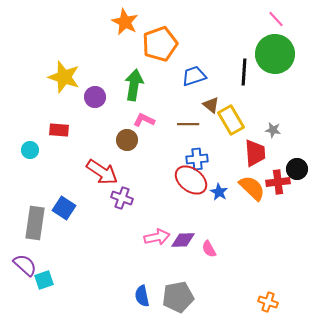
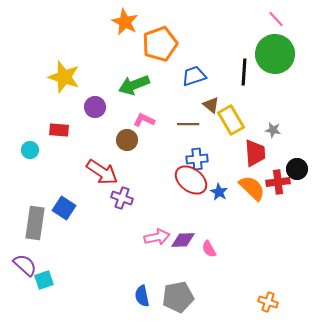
green arrow: rotated 120 degrees counterclockwise
purple circle: moved 10 px down
